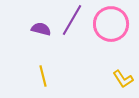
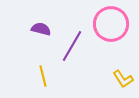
purple line: moved 26 px down
